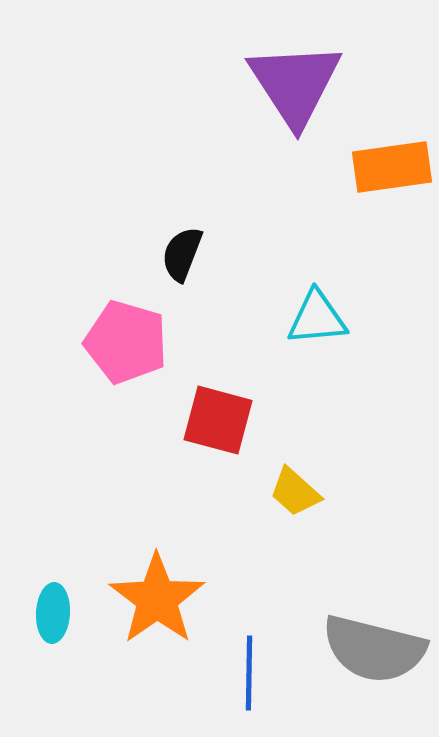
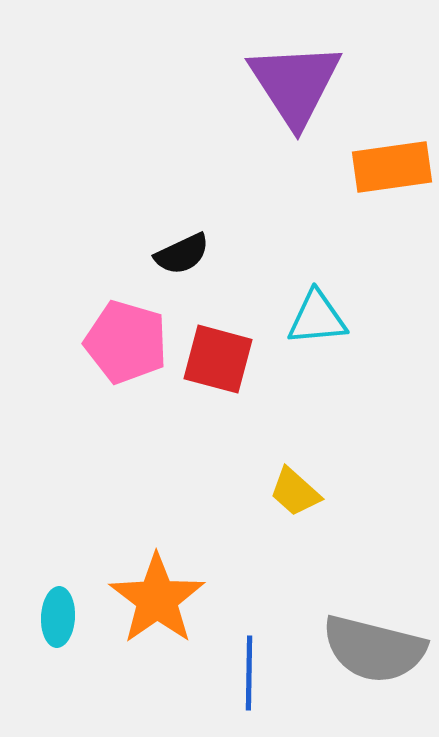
black semicircle: rotated 136 degrees counterclockwise
red square: moved 61 px up
cyan ellipse: moved 5 px right, 4 px down
